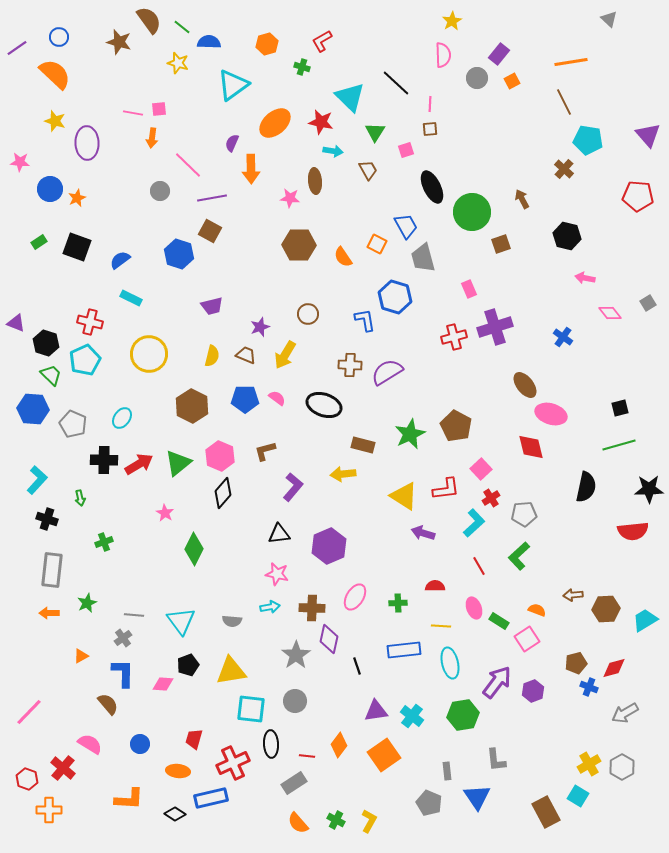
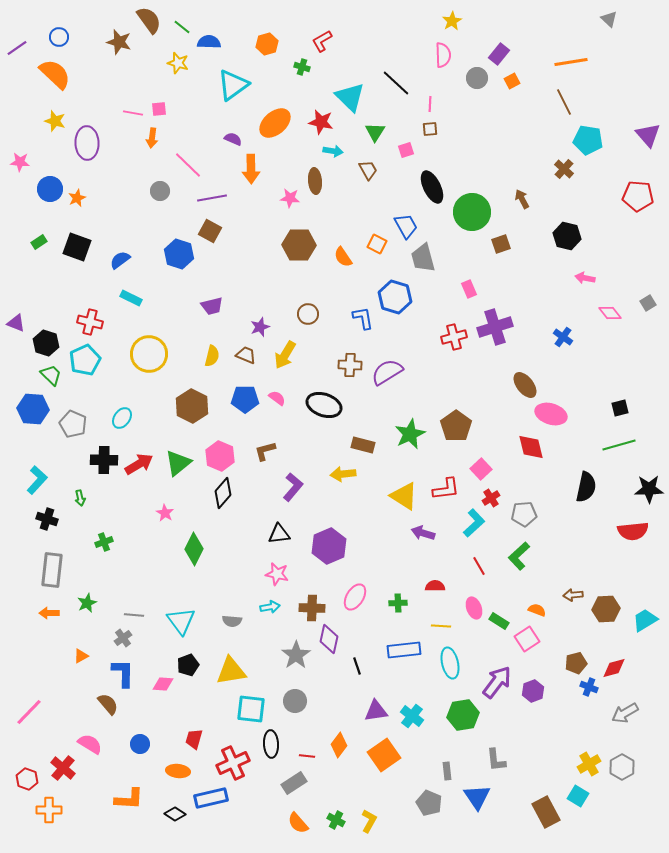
purple semicircle at (232, 143): moved 1 px right, 4 px up; rotated 90 degrees clockwise
blue L-shape at (365, 320): moved 2 px left, 2 px up
brown pentagon at (456, 426): rotated 8 degrees clockwise
